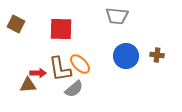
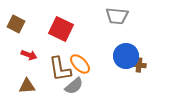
red square: rotated 25 degrees clockwise
brown cross: moved 18 px left, 10 px down
red arrow: moved 9 px left, 18 px up; rotated 21 degrees clockwise
brown triangle: moved 1 px left, 1 px down
gray semicircle: moved 3 px up
